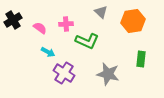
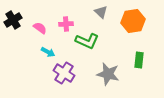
green rectangle: moved 2 px left, 1 px down
